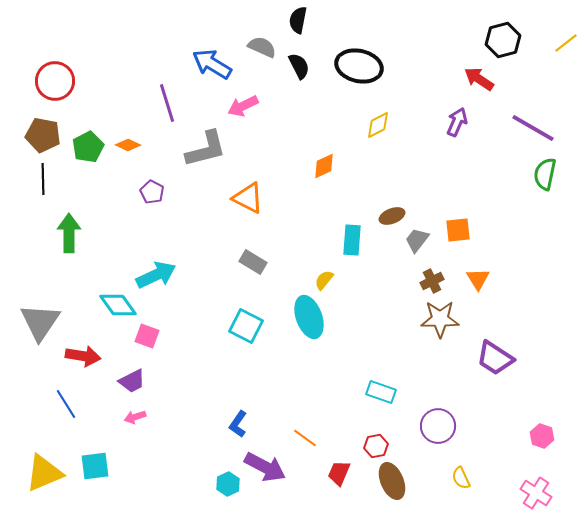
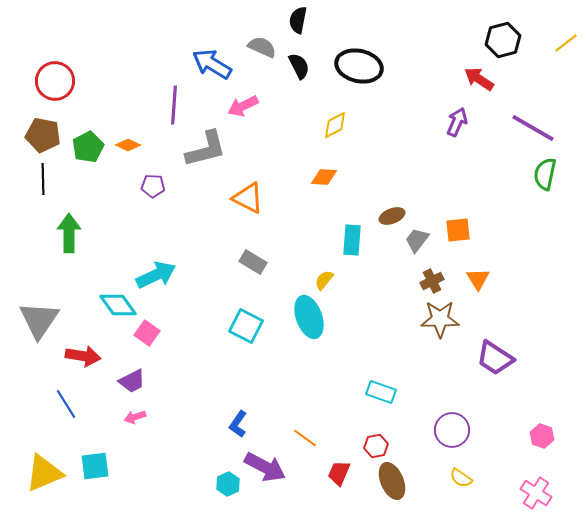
purple line at (167, 103): moved 7 px right, 2 px down; rotated 21 degrees clockwise
yellow diamond at (378, 125): moved 43 px left
orange diamond at (324, 166): moved 11 px down; rotated 28 degrees clockwise
purple pentagon at (152, 192): moved 1 px right, 6 px up; rotated 25 degrees counterclockwise
gray triangle at (40, 322): moved 1 px left, 2 px up
pink square at (147, 336): moved 3 px up; rotated 15 degrees clockwise
purple circle at (438, 426): moved 14 px right, 4 px down
yellow semicircle at (461, 478): rotated 30 degrees counterclockwise
